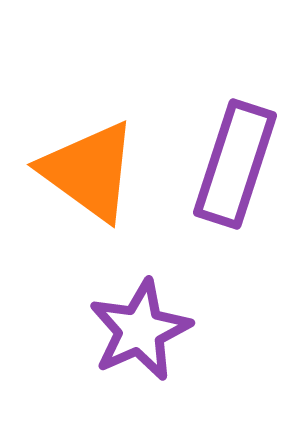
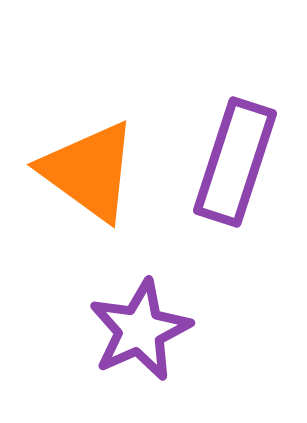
purple rectangle: moved 2 px up
